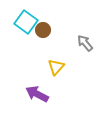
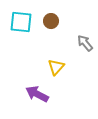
cyan square: moved 5 px left; rotated 30 degrees counterclockwise
brown circle: moved 8 px right, 9 px up
